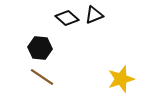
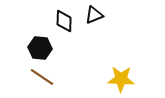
black diamond: moved 3 px left, 3 px down; rotated 50 degrees clockwise
yellow star: rotated 20 degrees clockwise
